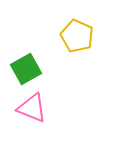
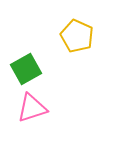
pink triangle: rotated 40 degrees counterclockwise
